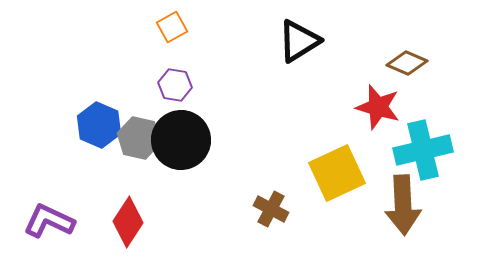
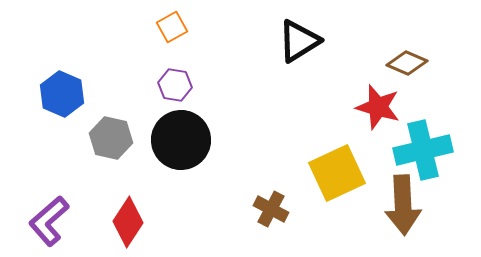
blue hexagon: moved 37 px left, 31 px up
gray hexagon: moved 28 px left
purple L-shape: rotated 66 degrees counterclockwise
